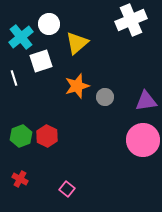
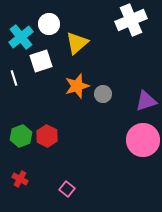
gray circle: moved 2 px left, 3 px up
purple triangle: rotated 10 degrees counterclockwise
